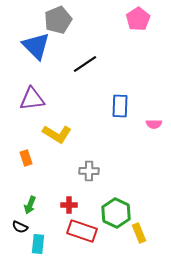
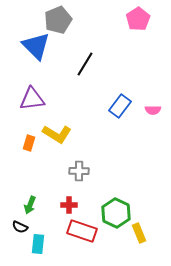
black line: rotated 25 degrees counterclockwise
blue rectangle: rotated 35 degrees clockwise
pink semicircle: moved 1 px left, 14 px up
orange rectangle: moved 3 px right, 15 px up; rotated 35 degrees clockwise
gray cross: moved 10 px left
